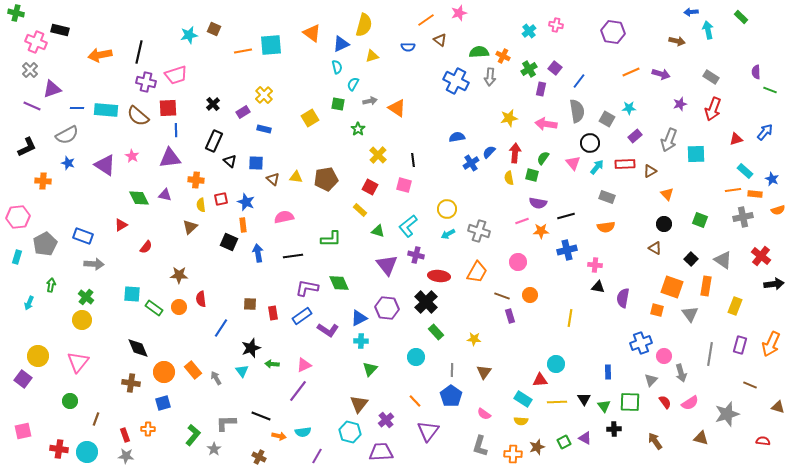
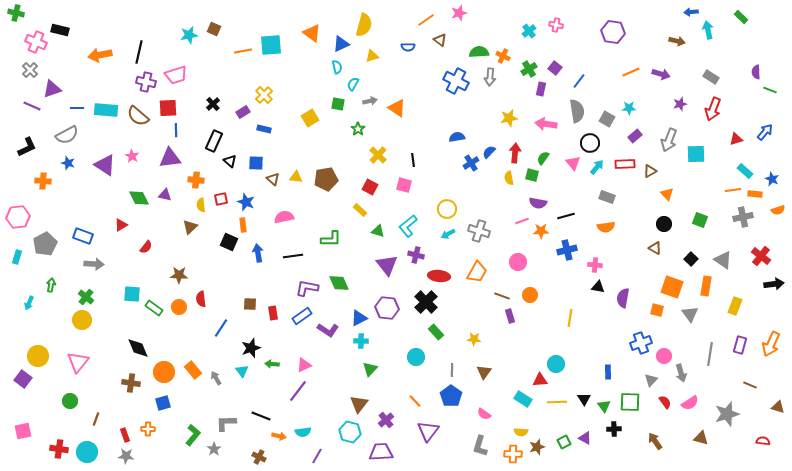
yellow semicircle at (521, 421): moved 11 px down
